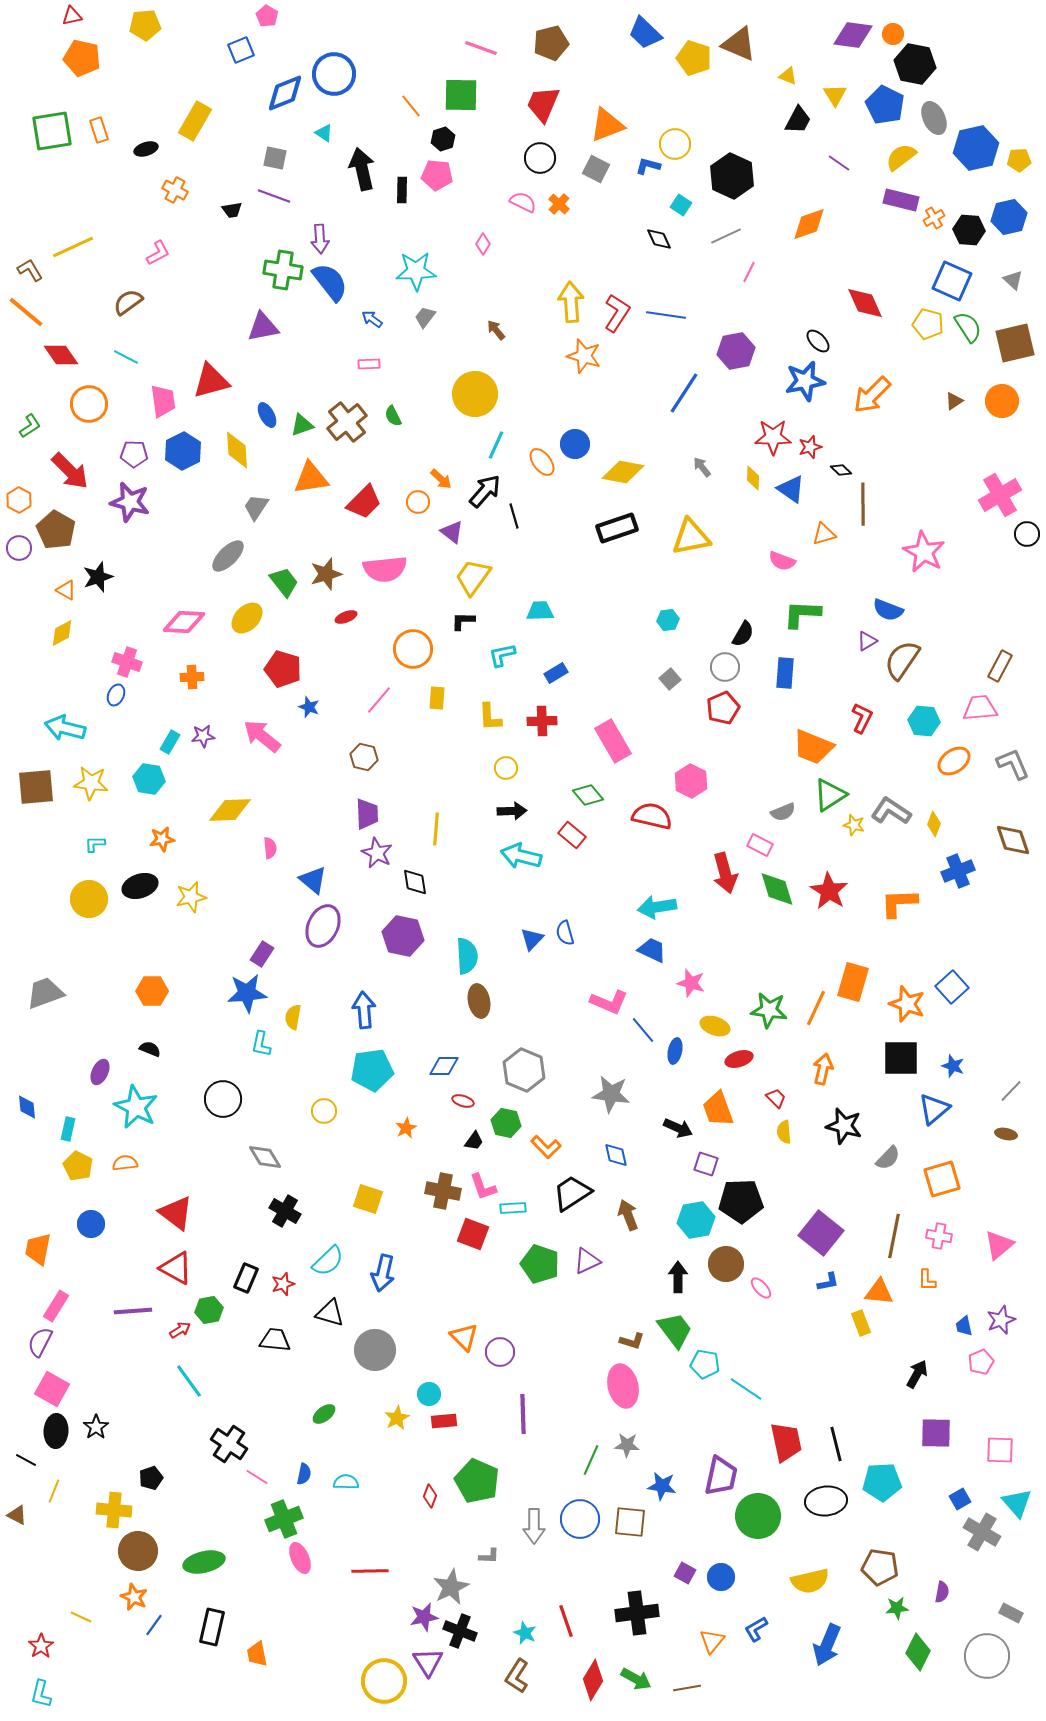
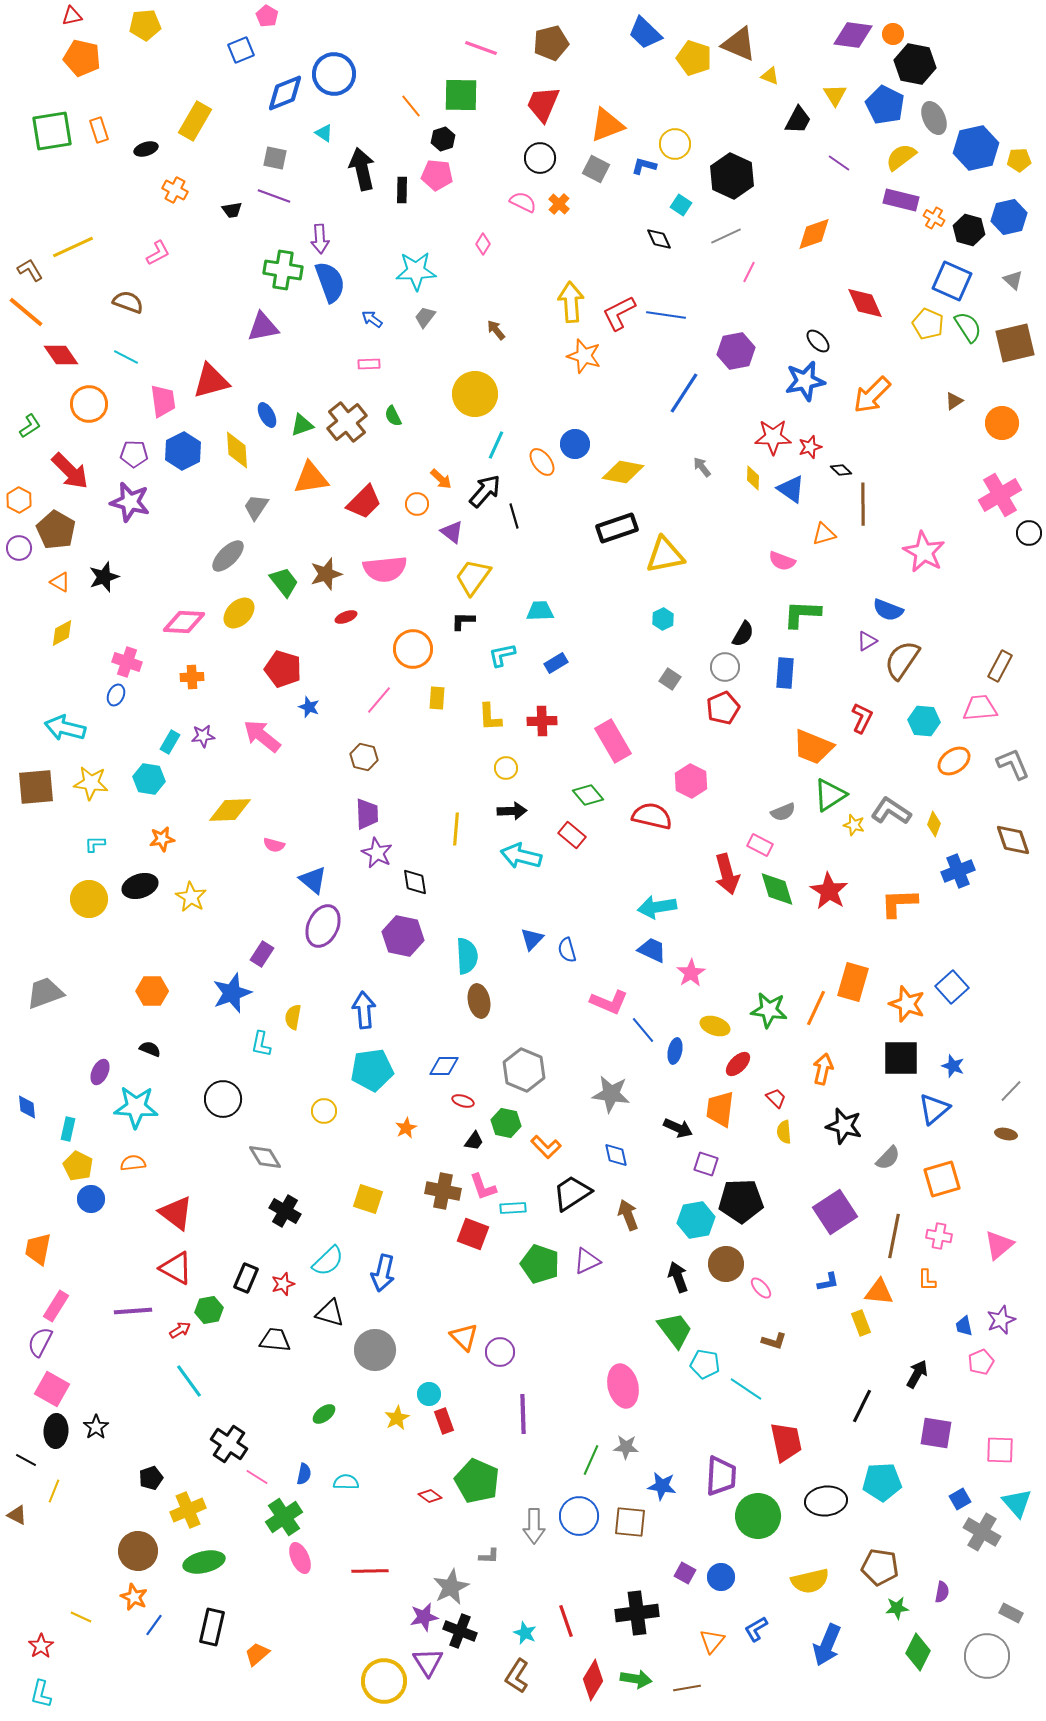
yellow triangle at (788, 76): moved 18 px left
blue L-shape at (648, 166): moved 4 px left
orange cross at (934, 218): rotated 30 degrees counterclockwise
orange diamond at (809, 224): moved 5 px right, 10 px down
black hexagon at (969, 230): rotated 12 degrees clockwise
blue semicircle at (330, 282): rotated 18 degrees clockwise
brown semicircle at (128, 302): rotated 56 degrees clockwise
red L-shape at (617, 313): moved 2 px right; rotated 150 degrees counterclockwise
yellow pentagon at (928, 324): rotated 8 degrees clockwise
orange circle at (1002, 401): moved 22 px down
orange circle at (418, 502): moved 1 px left, 2 px down
black circle at (1027, 534): moved 2 px right, 1 px up
yellow triangle at (691, 537): moved 26 px left, 18 px down
black star at (98, 577): moved 6 px right
orange triangle at (66, 590): moved 6 px left, 8 px up
yellow ellipse at (247, 618): moved 8 px left, 5 px up
cyan hexagon at (668, 620): moved 5 px left, 1 px up; rotated 20 degrees counterclockwise
blue rectangle at (556, 673): moved 10 px up
gray square at (670, 679): rotated 15 degrees counterclockwise
yellow line at (436, 829): moved 20 px right
pink semicircle at (270, 848): moved 4 px right, 3 px up; rotated 110 degrees clockwise
red arrow at (725, 873): moved 2 px right, 1 px down
yellow star at (191, 897): rotated 28 degrees counterclockwise
blue semicircle at (565, 933): moved 2 px right, 17 px down
pink star at (691, 983): moved 10 px up; rotated 24 degrees clockwise
blue star at (247, 993): moved 15 px left; rotated 15 degrees counterclockwise
red ellipse at (739, 1059): moved 1 px left, 5 px down; rotated 28 degrees counterclockwise
cyan star at (136, 1107): rotated 24 degrees counterclockwise
orange trapezoid at (718, 1109): moved 2 px right; rotated 27 degrees clockwise
orange semicircle at (125, 1163): moved 8 px right
blue circle at (91, 1224): moved 25 px up
purple square at (821, 1233): moved 14 px right, 21 px up; rotated 18 degrees clockwise
black arrow at (678, 1277): rotated 20 degrees counterclockwise
brown L-shape at (632, 1341): moved 142 px right
red rectangle at (444, 1421): rotated 75 degrees clockwise
purple square at (936, 1433): rotated 8 degrees clockwise
black line at (836, 1444): moved 26 px right, 38 px up; rotated 40 degrees clockwise
gray star at (627, 1445): moved 1 px left, 2 px down
purple trapezoid at (721, 1476): rotated 9 degrees counterclockwise
red diamond at (430, 1496): rotated 75 degrees counterclockwise
yellow cross at (114, 1510): moved 74 px right; rotated 28 degrees counterclockwise
green cross at (284, 1519): moved 2 px up; rotated 12 degrees counterclockwise
blue circle at (580, 1519): moved 1 px left, 3 px up
orange trapezoid at (257, 1654): rotated 60 degrees clockwise
green arrow at (636, 1679): rotated 20 degrees counterclockwise
